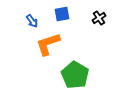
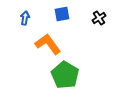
blue arrow: moved 7 px left, 3 px up; rotated 136 degrees counterclockwise
orange L-shape: rotated 72 degrees clockwise
green pentagon: moved 10 px left
